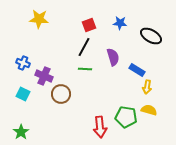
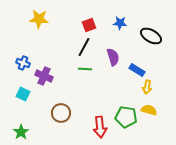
brown circle: moved 19 px down
